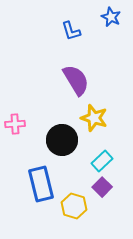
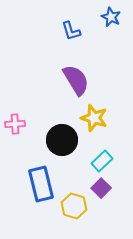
purple square: moved 1 px left, 1 px down
